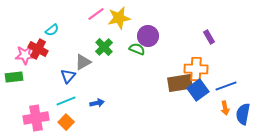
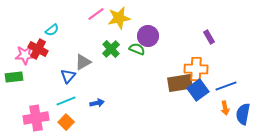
green cross: moved 7 px right, 2 px down
